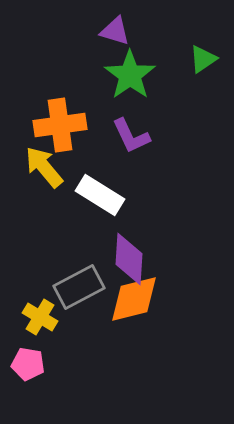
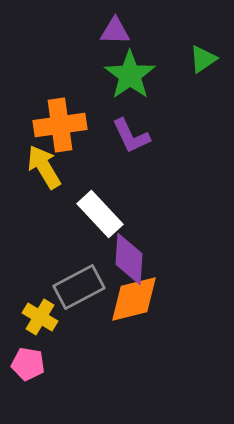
purple triangle: rotated 16 degrees counterclockwise
yellow arrow: rotated 9 degrees clockwise
white rectangle: moved 19 px down; rotated 15 degrees clockwise
